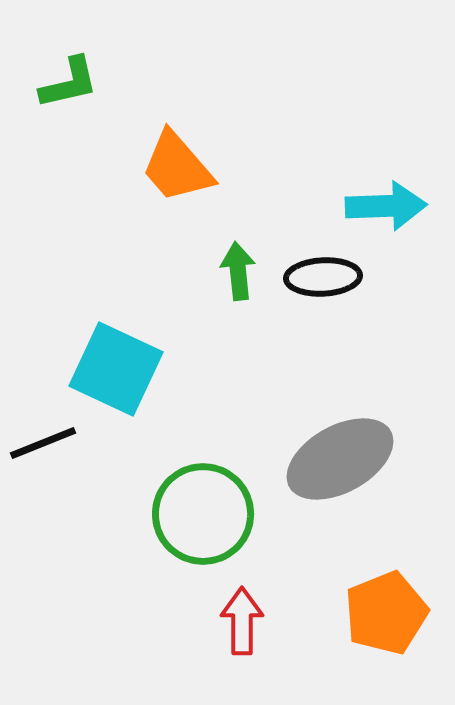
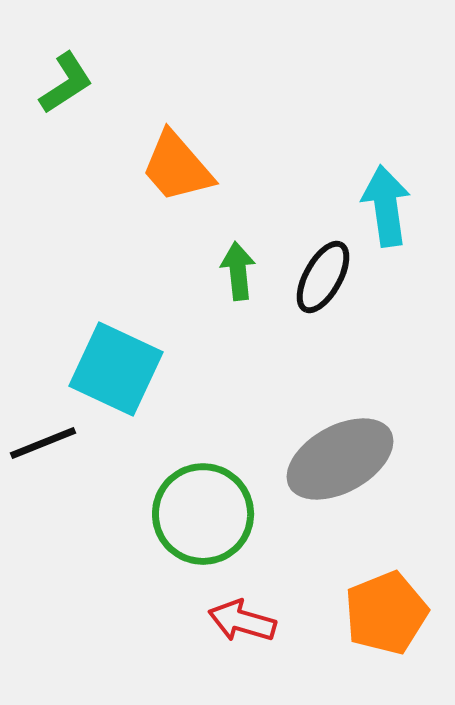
green L-shape: moved 3 px left; rotated 20 degrees counterclockwise
cyan arrow: rotated 96 degrees counterclockwise
black ellipse: rotated 58 degrees counterclockwise
red arrow: rotated 74 degrees counterclockwise
